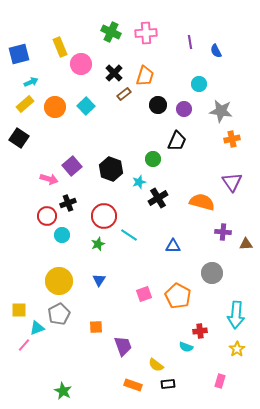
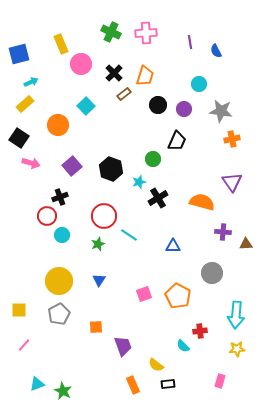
yellow rectangle at (60, 47): moved 1 px right, 3 px up
orange circle at (55, 107): moved 3 px right, 18 px down
pink arrow at (49, 179): moved 18 px left, 16 px up
black cross at (68, 203): moved 8 px left, 6 px up
cyan triangle at (37, 328): moved 56 px down
cyan semicircle at (186, 347): moved 3 px left, 1 px up; rotated 24 degrees clockwise
yellow star at (237, 349): rotated 28 degrees clockwise
orange rectangle at (133, 385): rotated 48 degrees clockwise
